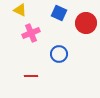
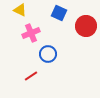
red circle: moved 3 px down
blue circle: moved 11 px left
red line: rotated 32 degrees counterclockwise
